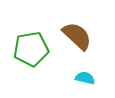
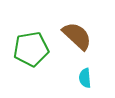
cyan semicircle: rotated 108 degrees counterclockwise
